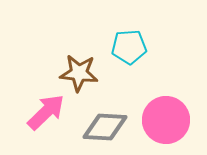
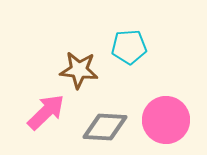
brown star: moved 3 px up
